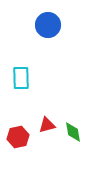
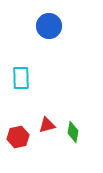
blue circle: moved 1 px right, 1 px down
green diamond: rotated 20 degrees clockwise
